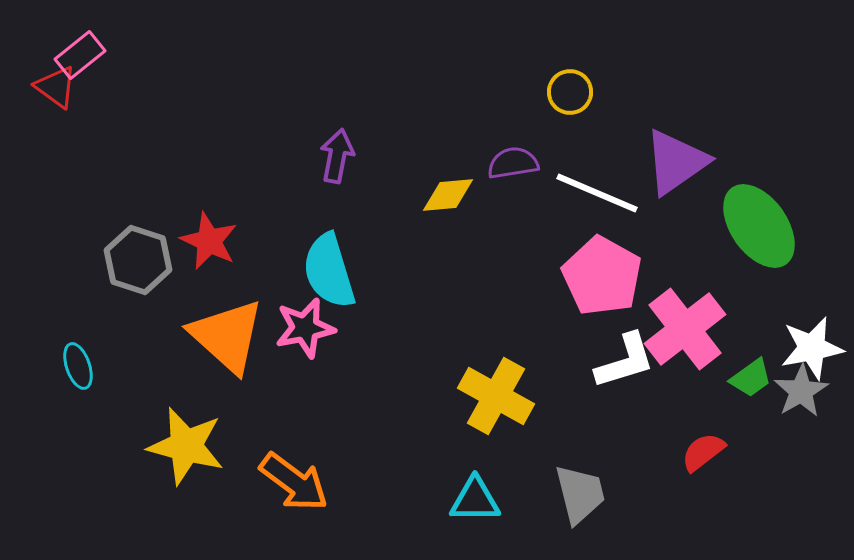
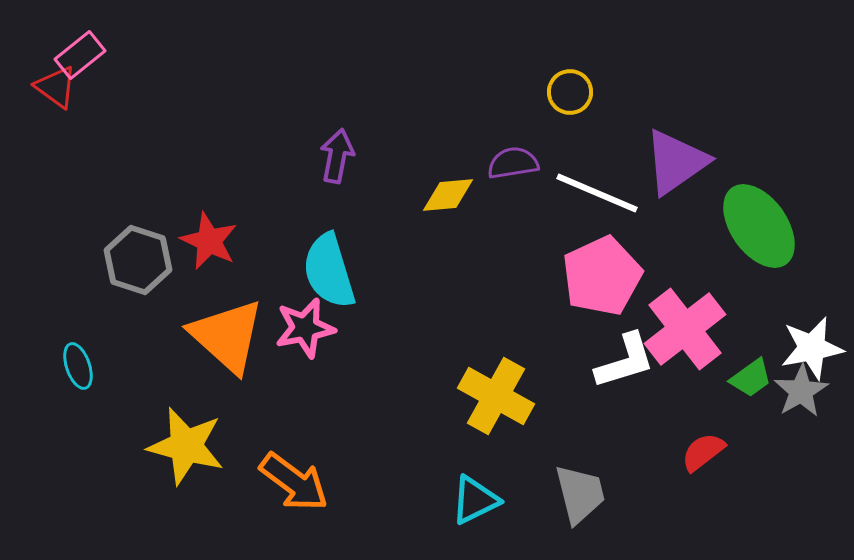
pink pentagon: rotated 18 degrees clockwise
cyan triangle: rotated 26 degrees counterclockwise
